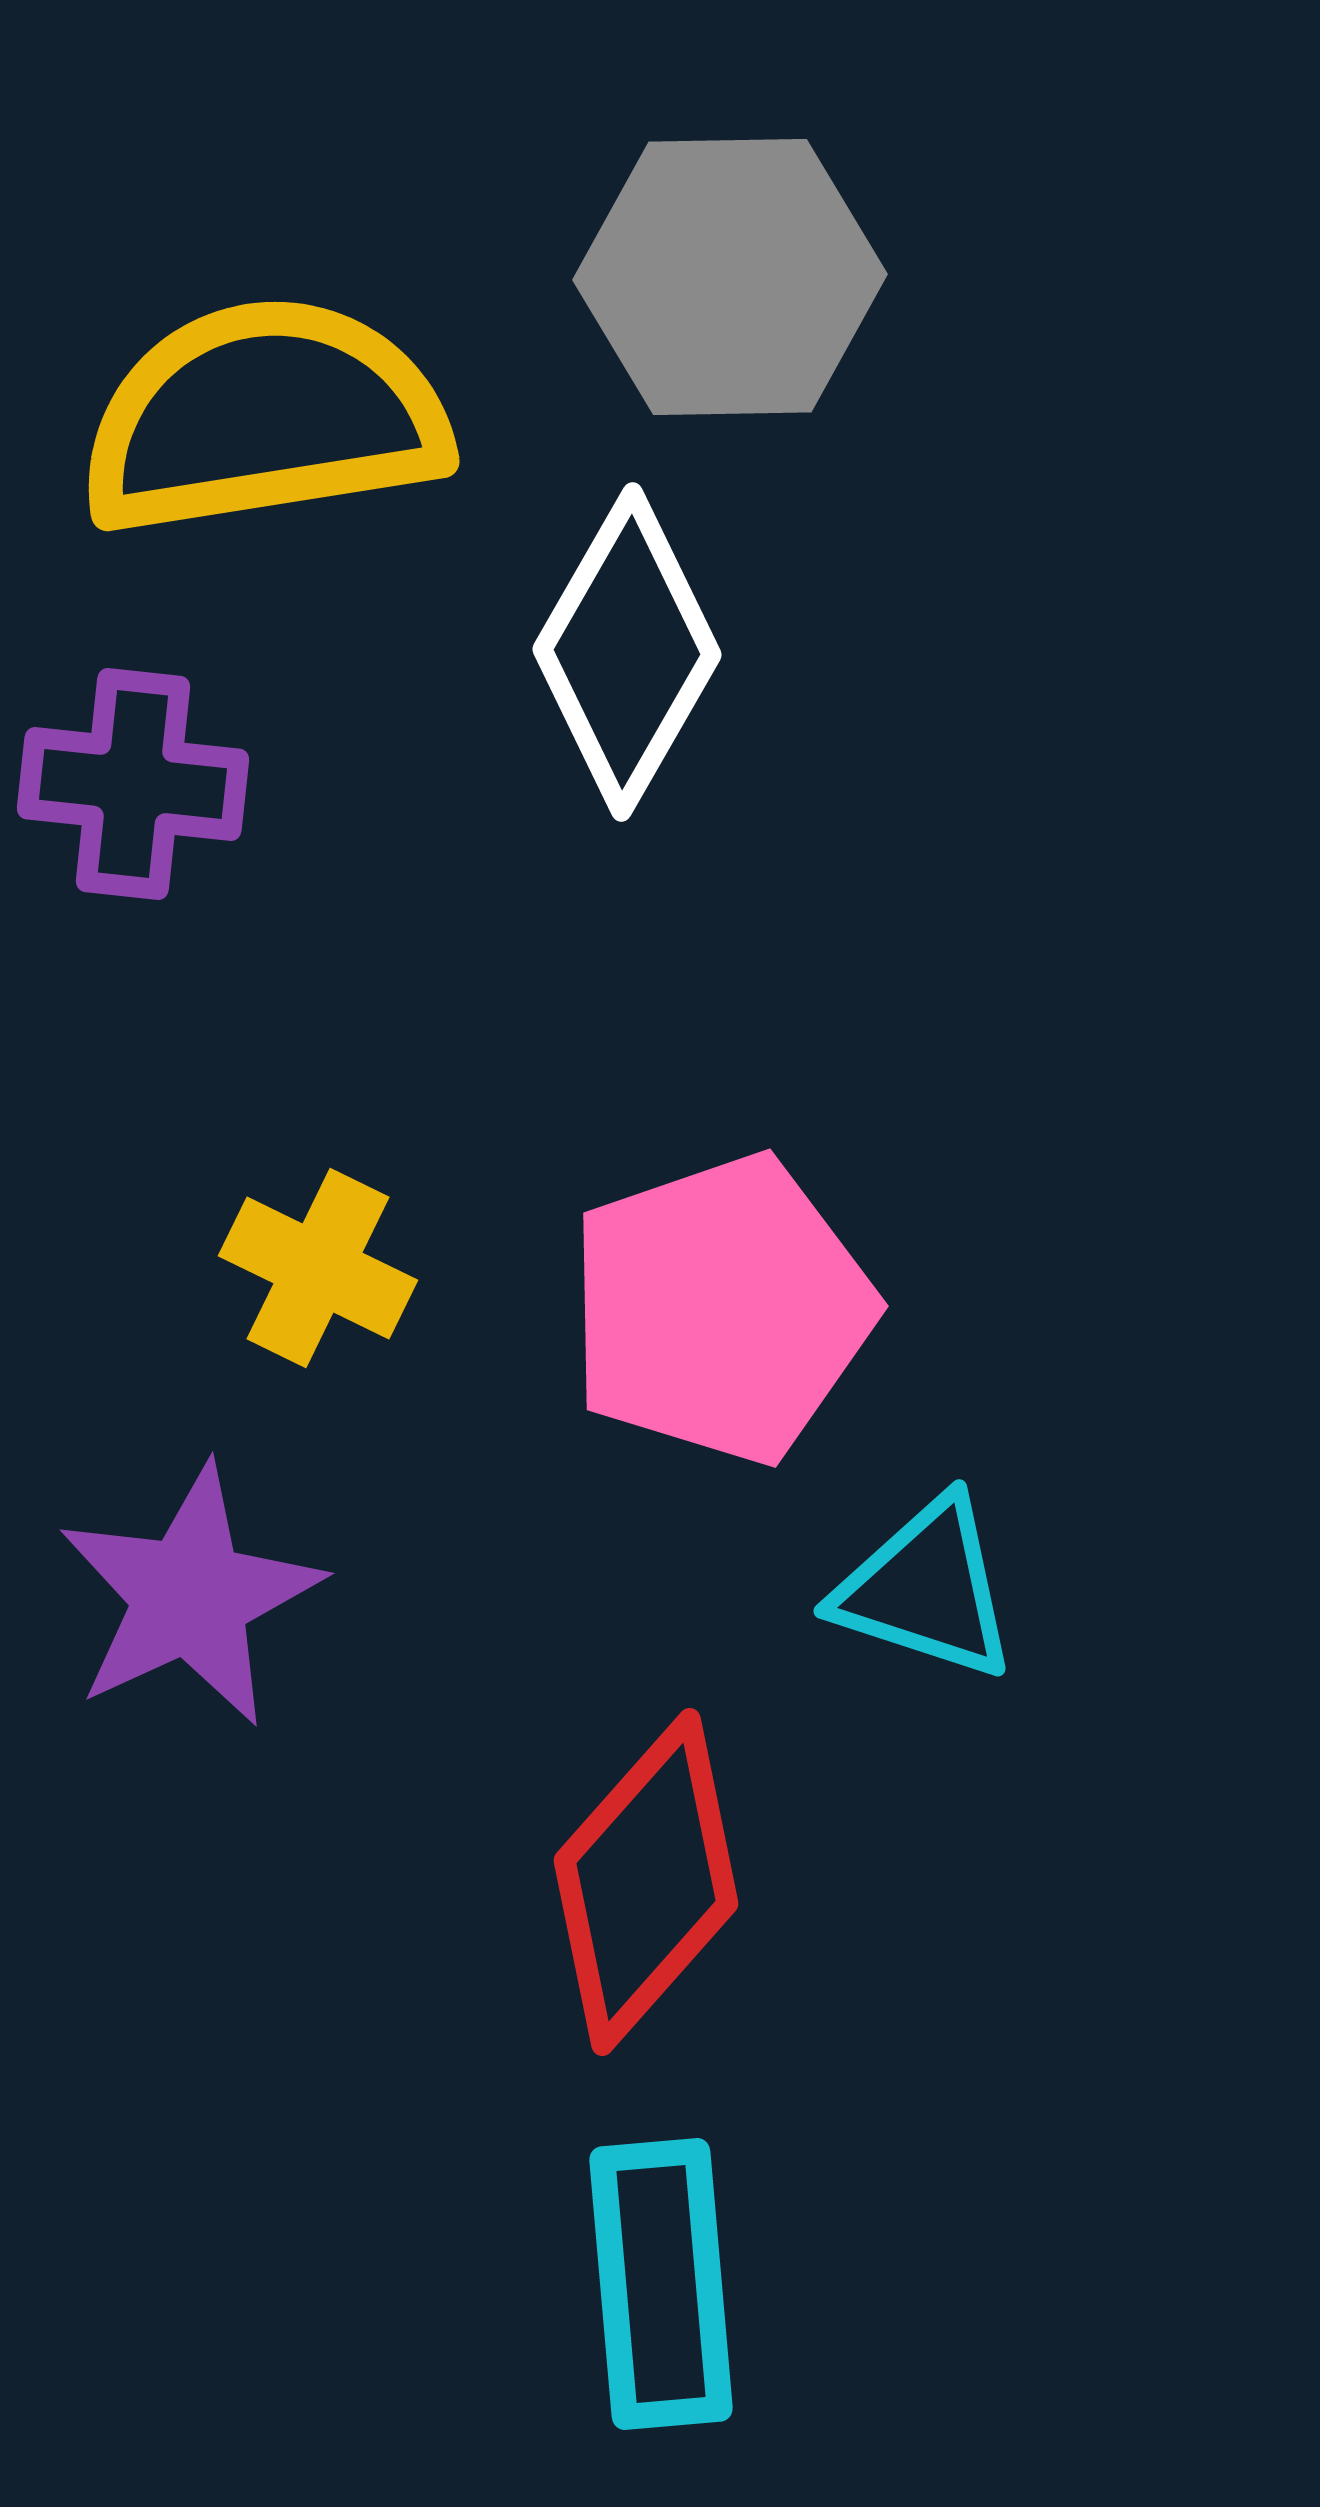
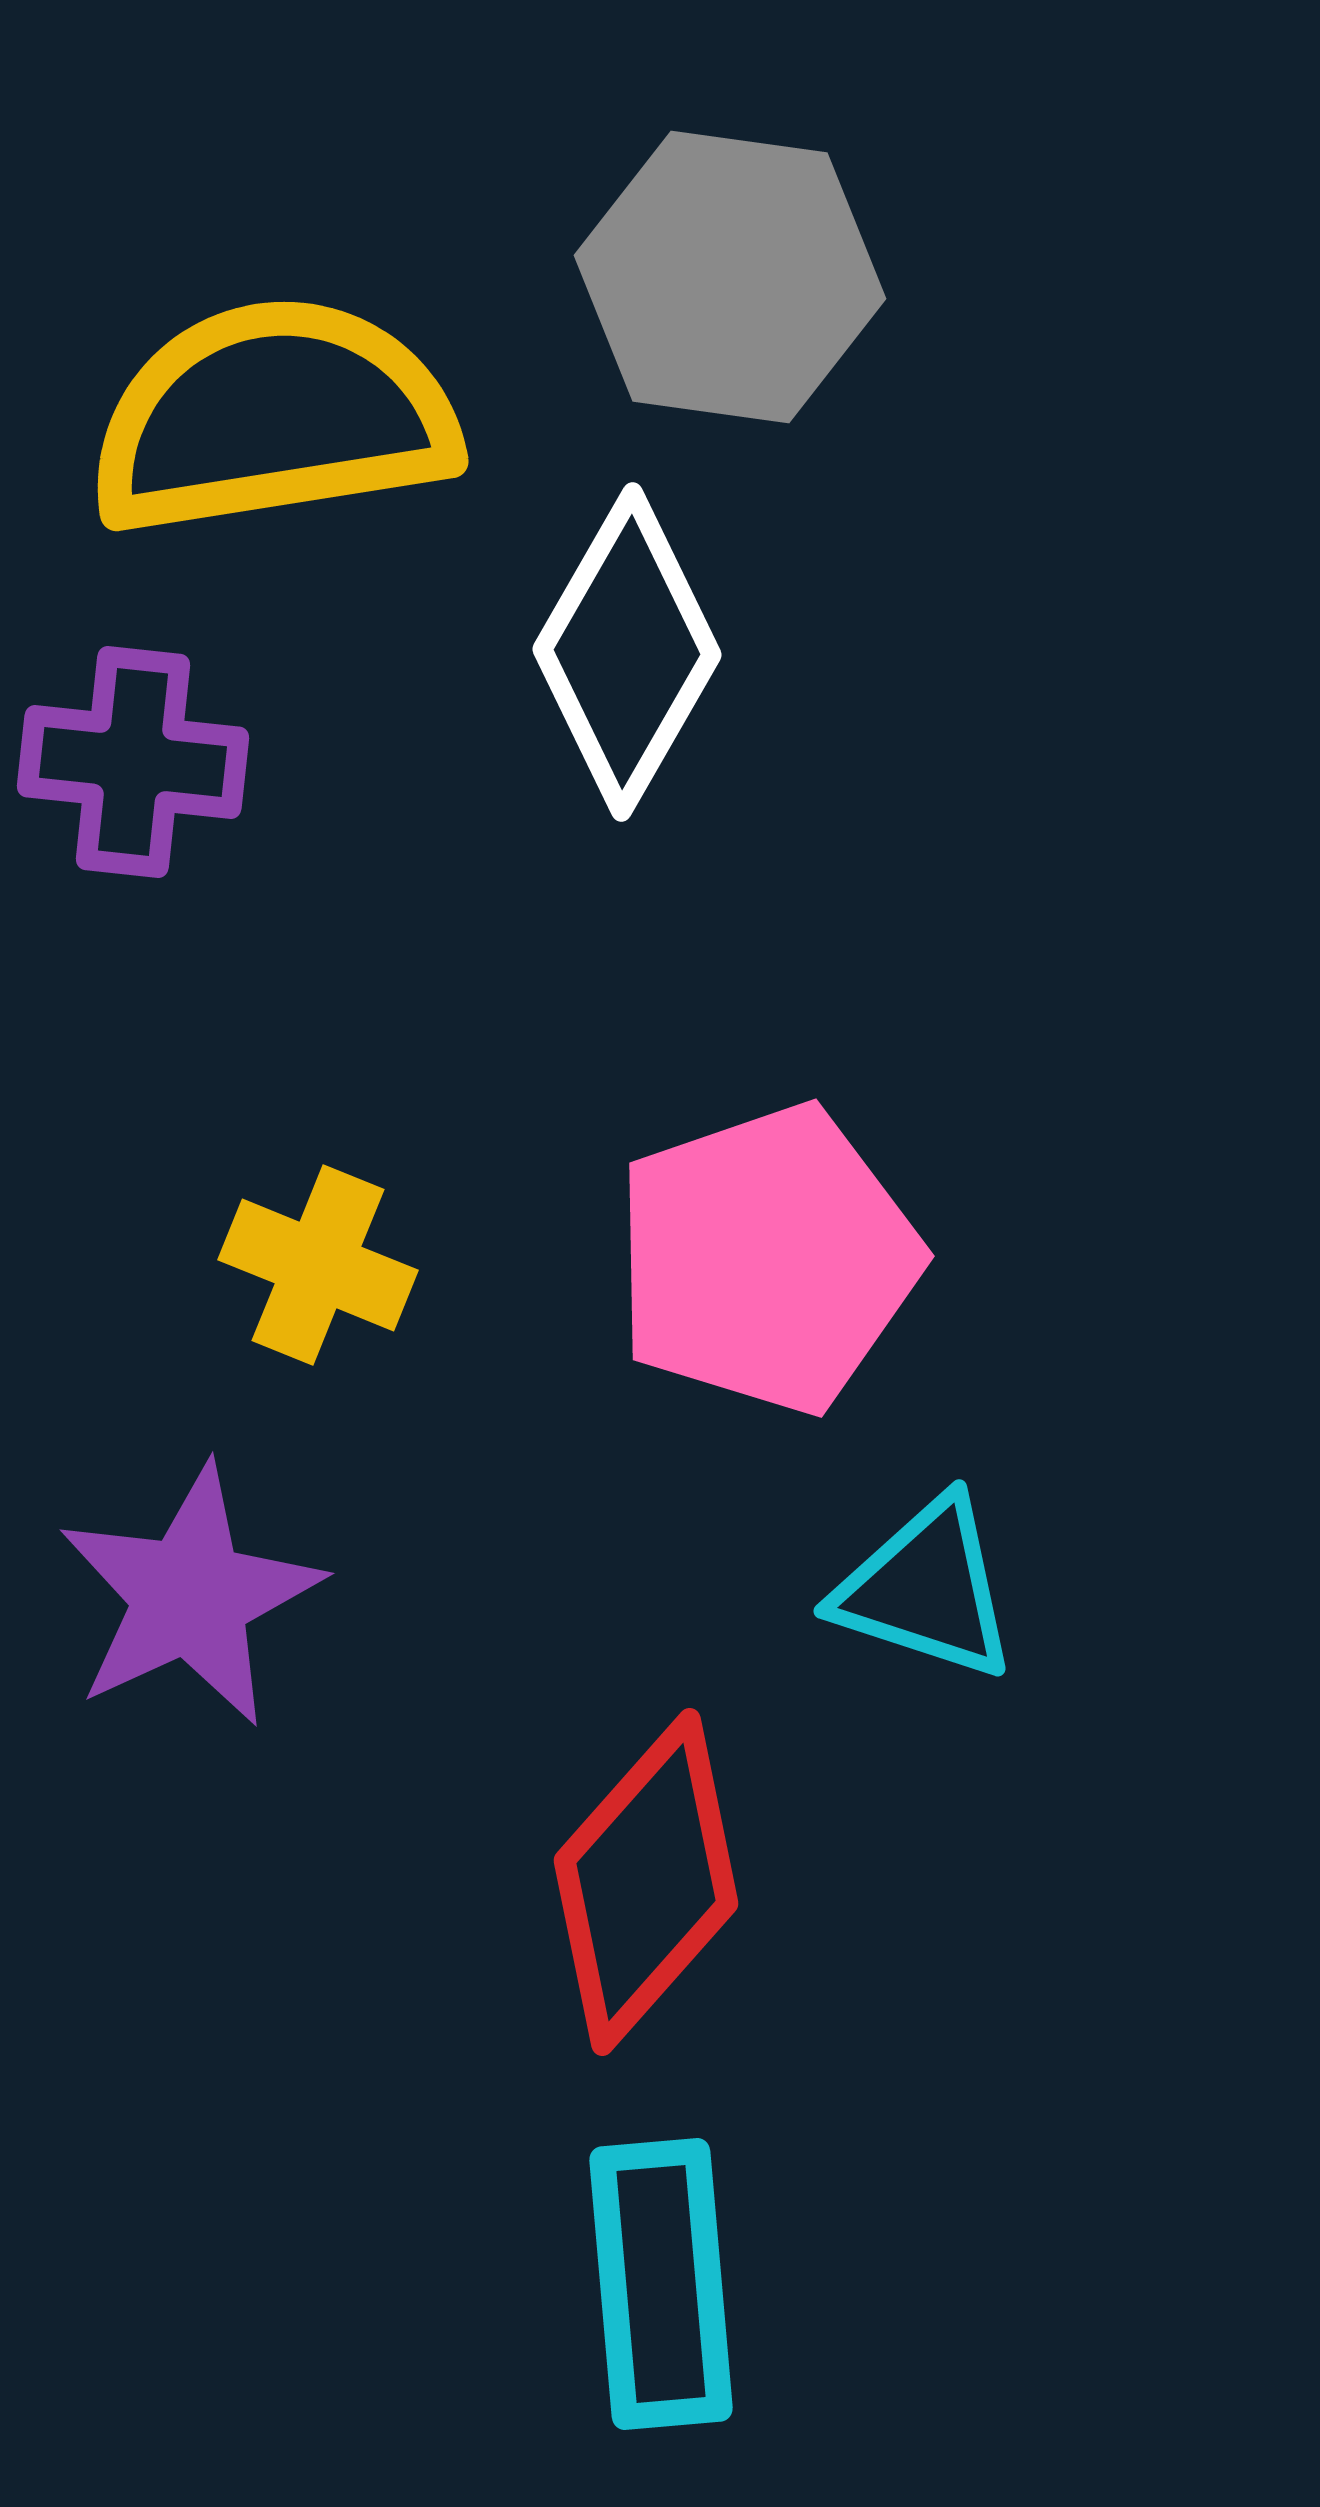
gray hexagon: rotated 9 degrees clockwise
yellow semicircle: moved 9 px right
purple cross: moved 22 px up
yellow cross: moved 3 px up; rotated 4 degrees counterclockwise
pink pentagon: moved 46 px right, 50 px up
